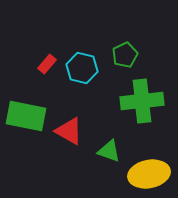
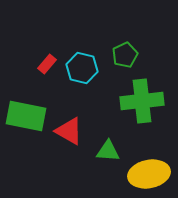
green triangle: moved 1 px left; rotated 15 degrees counterclockwise
